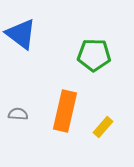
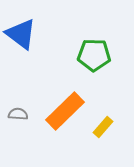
orange rectangle: rotated 33 degrees clockwise
